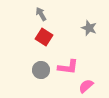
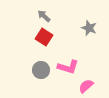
gray arrow: moved 3 px right, 2 px down; rotated 16 degrees counterclockwise
pink L-shape: rotated 10 degrees clockwise
